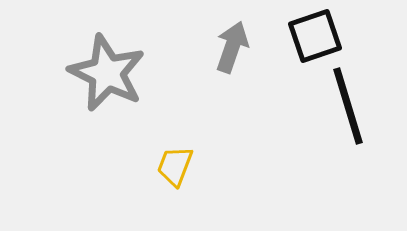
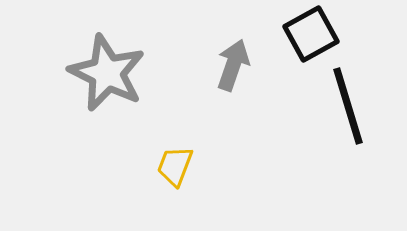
black square: moved 4 px left, 2 px up; rotated 10 degrees counterclockwise
gray arrow: moved 1 px right, 18 px down
